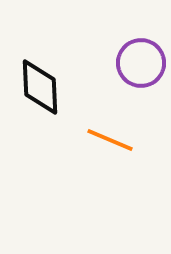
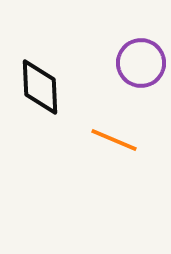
orange line: moved 4 px right
